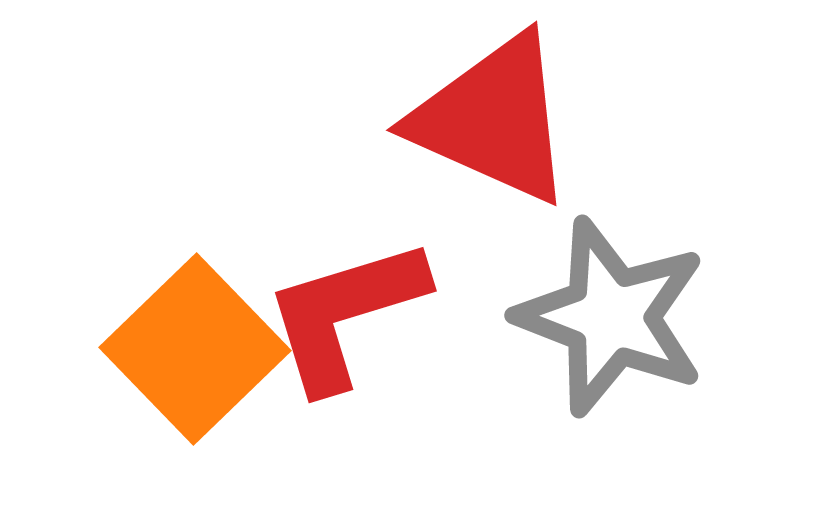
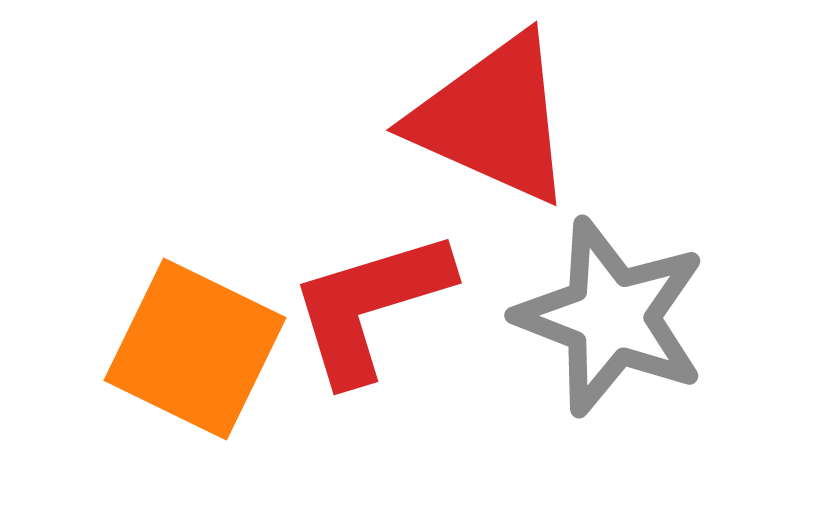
red L-shape: moved 25 px right, 8 px up
orange square: rotated 20 degrees counterclockwise
